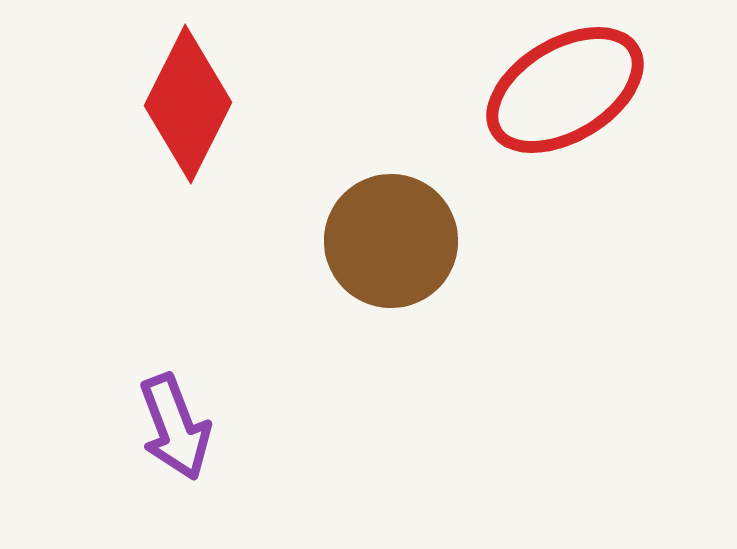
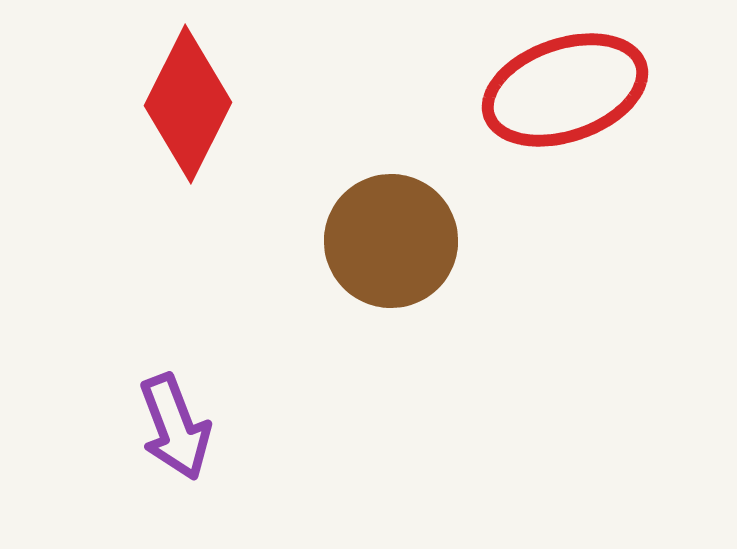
red ellipse: rotated 12 degrees clockwise
